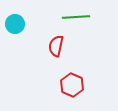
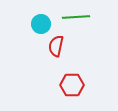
cyan circle: moved 26 px right
red hexagon: rotated 25 degrees counterclockwise
